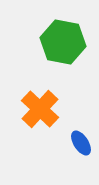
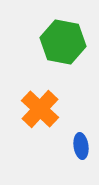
blue ellipse: moved 3 px down; rotated 25 degrees clockwise
